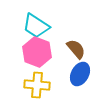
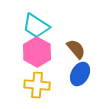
pink hexagon: rotated 8 degrees clockwise
